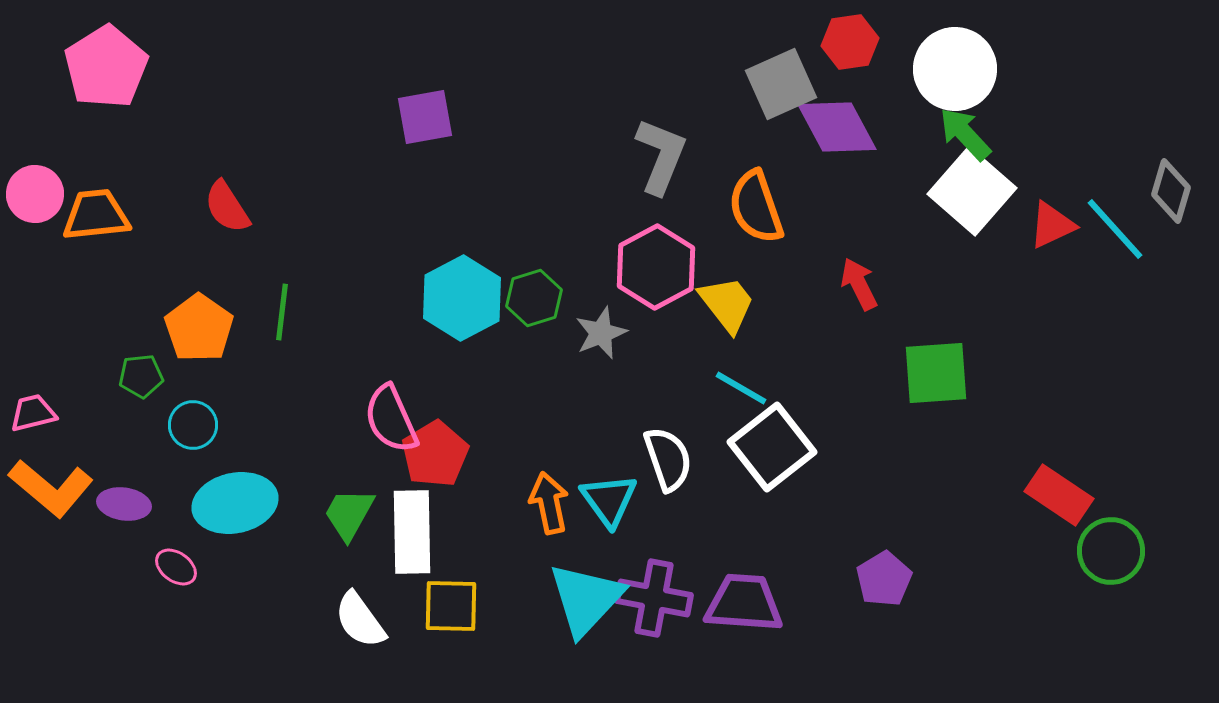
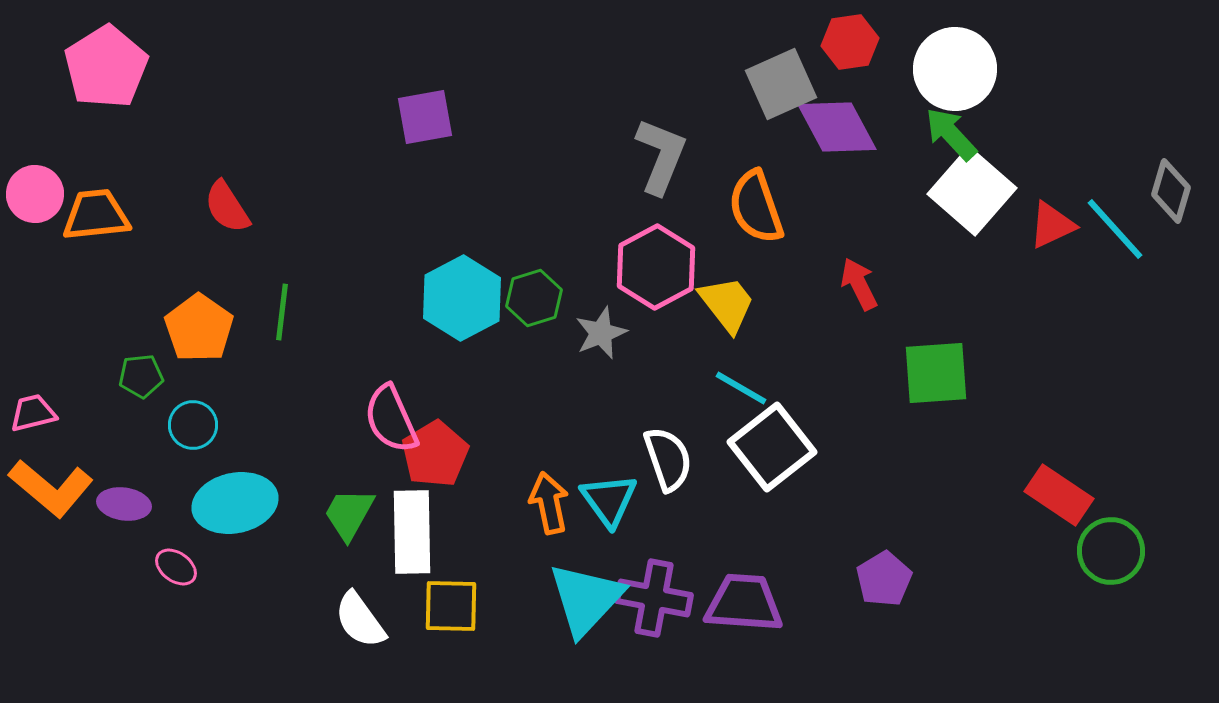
green arrow at (965, 134): moved 14 px left
